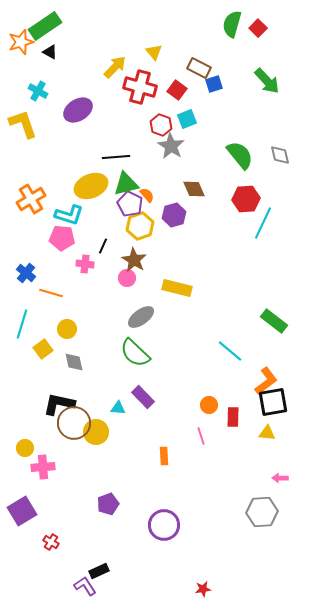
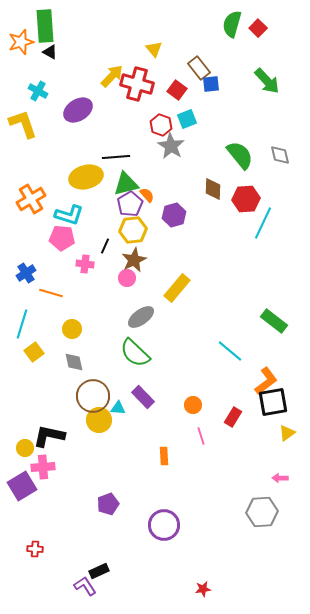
green rectangle at (45, 26): rotated 60 degrees counterclockwise
yellow triangle at (154, 52): moved 3 px up
yellow arrow at (115, 67): moved 3 px left, 9 px down
brown rectangle at (199, 68): rotated 25 degrees clockwise
blue square at (214, 84): moved 3 px left; rotated 12 degrees clockwise
red cross at (140, 87): moved 3 px left, 3 px up
yellow ellipse at (91, 186): moved 5 px left, 9 px up; rotated 8 degrees clockwise
brown diamond at (194, 189): moved 19 px right; rotated 25 degrees clockwise
purple pentagon at (130, 204): rotated 15 degrees clockwise
yellow hexagon at (140, 226): moved 7 px left, 4 px down; rotated 12 degrees clockwise
black line at (103, 246): moved 2 px right
brown star at (134, 260): rotated 15 degrees clockwise
blue cross at (26, 273): rotated 18 degrees clockwise
yellow rectangle at (177, 288): rotated 64 degrees counterclockwise
yellow circle at (67, 329): moved 5 px right
yellow square at (43, 349): moved 9 px left, 3 px down
black L-shape at (59, 404): moved 10 px left, 32 px down
orange circle at (209, 405): moved 16 px left
red rectangle at (233, 417): rotated 30 degrees clockwise
brown circle at (74, 423): moved 19 px right, 27 px up
yellow circle at (96, 432): moved 3 px right, 12 px up
yellow triangle at (267, 433): moved 20 px right; rotated 42 degrees counterclockwise
purple square at (22, 511): moved 25 px up
red cross at (51, 542): moved 16 px left, 7 px down; rotated 28 degrees counterclockwise
